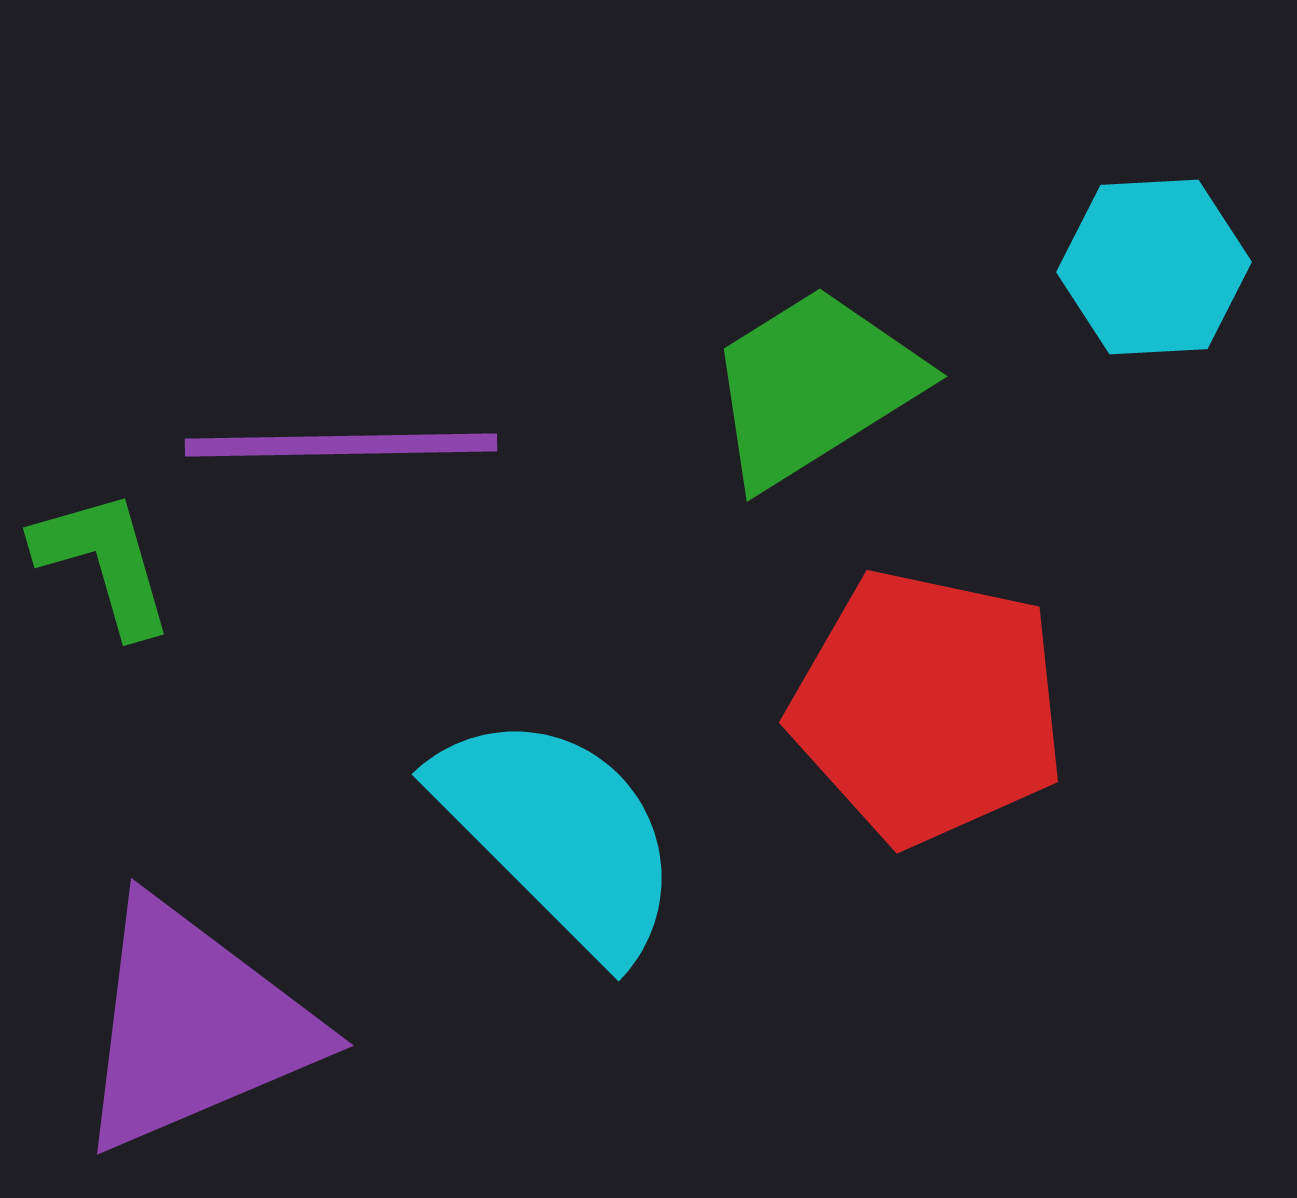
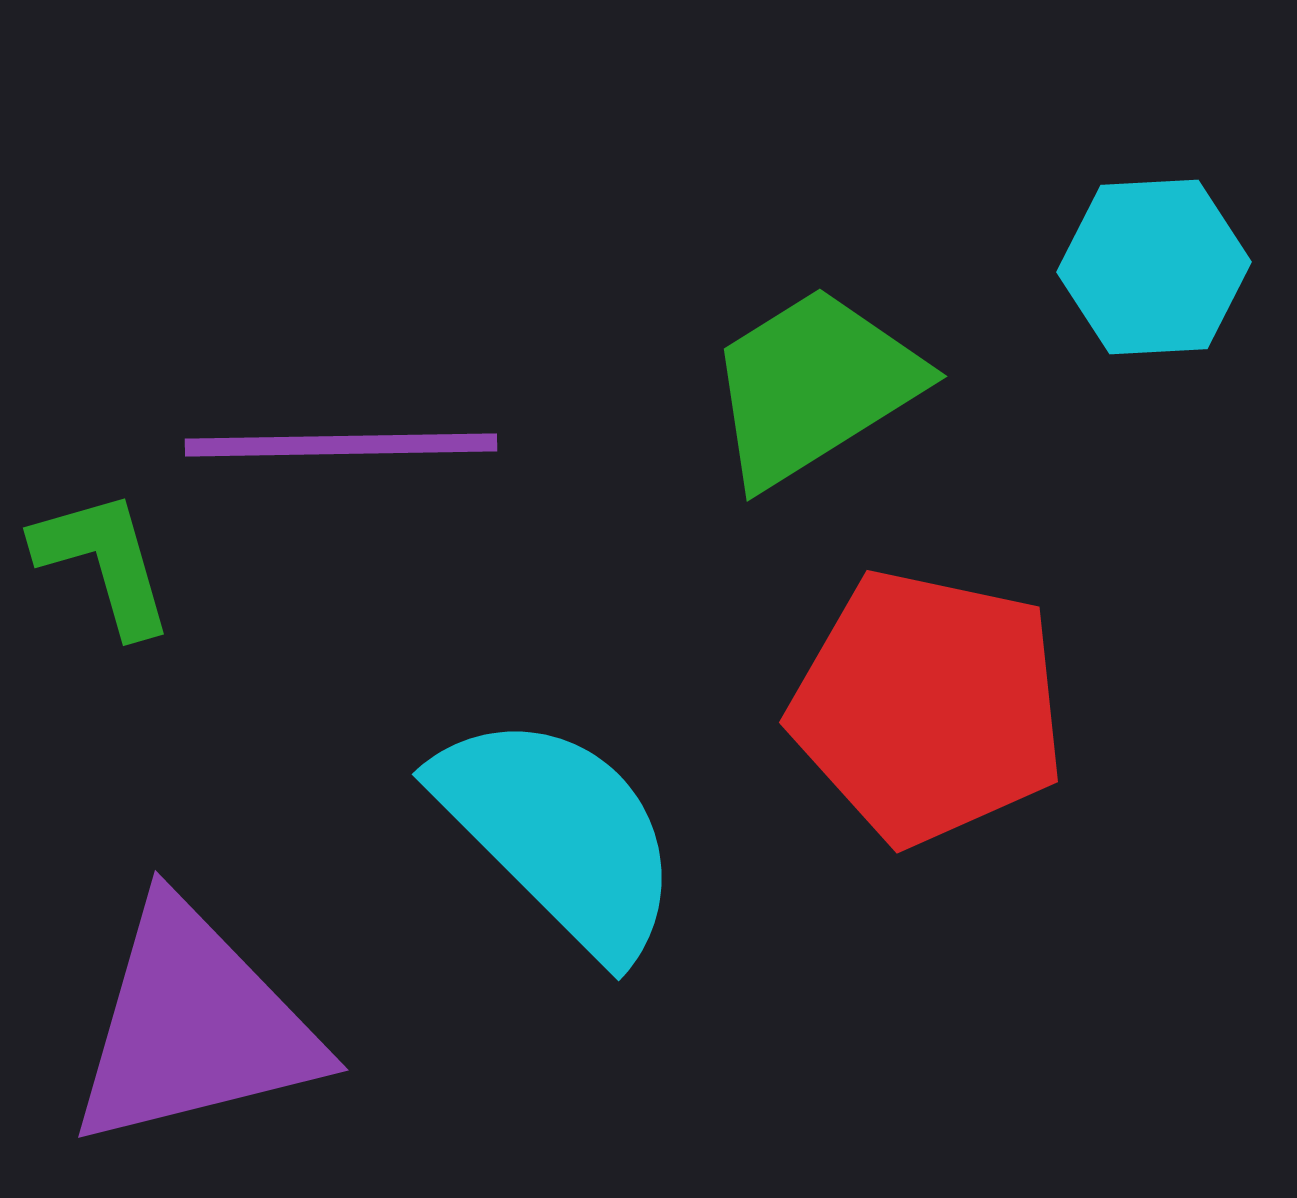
purple triangle: rotated 9 degrees clockwise
